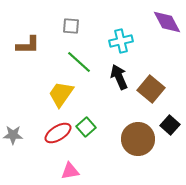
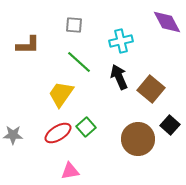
gray square: moved 3 px right, 1 px up
